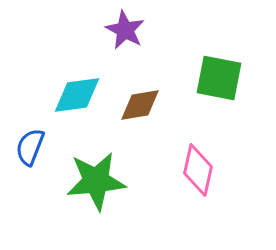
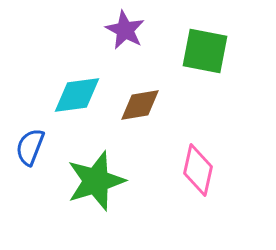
green square: moved 14 px left, 27 px up
green star: rotated 12 degrees counterclockwise
